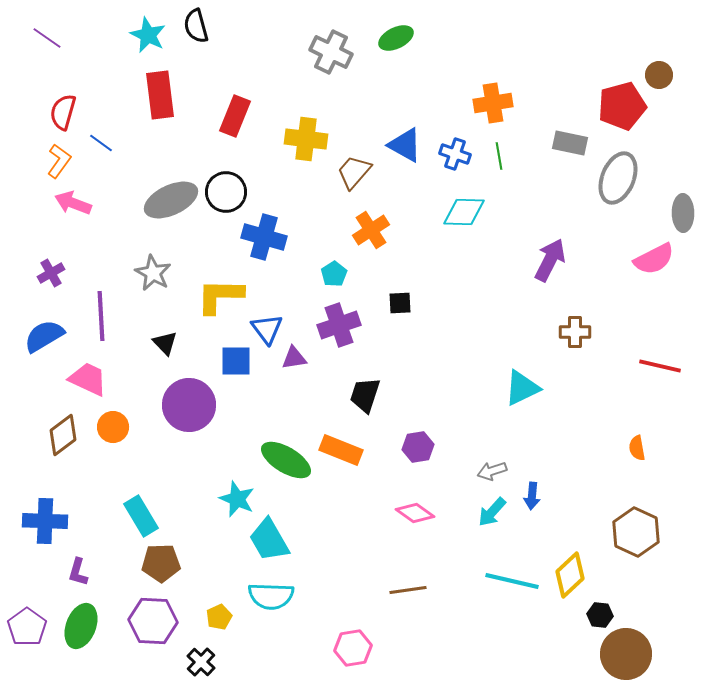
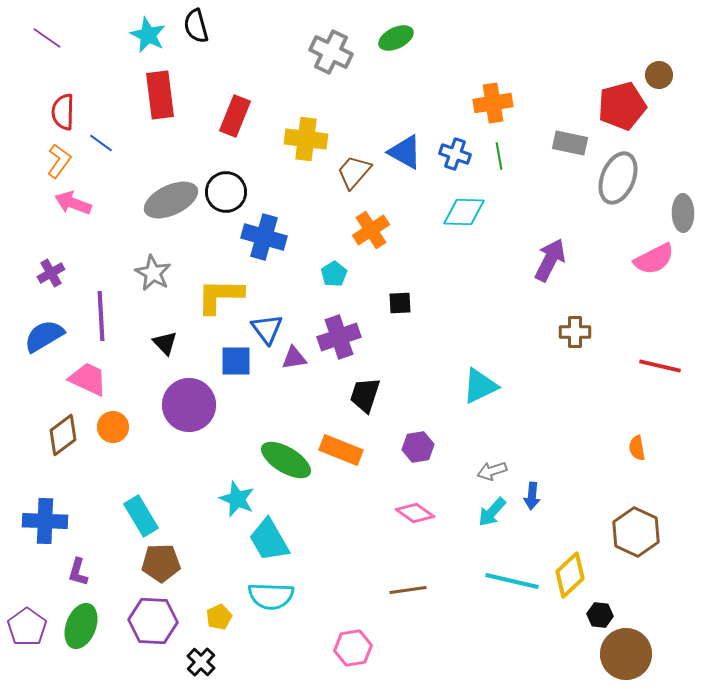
red semicircle at (63, 112): rotated 15 degrees counterclockwise
blue triangle at (405, 145): moved 7 px down
purple cross at (339, 325): moved 12 px down
cyan triangle at (522, 388): moved 42 px left, 2 px up
